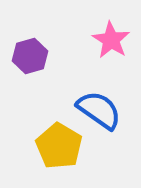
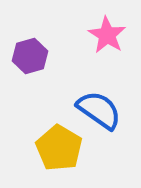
pink star: moved 4 px left, 5 px up
yellow pentagon: moved 2 px down
